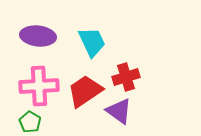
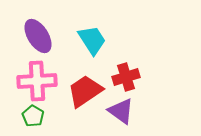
purple ellipse: rotated 52 degrees clockwise
cyan trapezoid: moved 2 px up; rotated 8 degrees counterclockwise
pink cross: moved 2 px left, 5 px up
purple triangle: moved 2 px right
green pentagon: moved 3 px right, 6 px up
